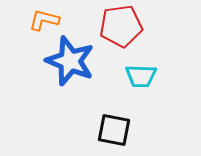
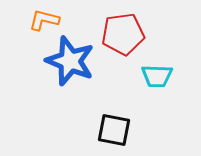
red pentagon: moved 2 px right, 8 px down
cyan trapezoid: moved 16 px right
